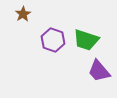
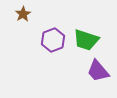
purple hexagon: rotated 20 degrees clockwise
purple trapezoid: moved 1 px left
